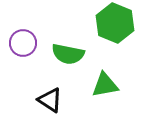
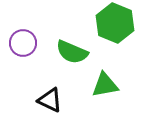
green semicircle: moved 4 px right, 2 px up; rotated 12 degrees clockwise
black triangle: rotated 8 degrees counterclockwise
